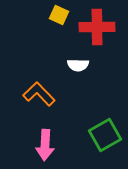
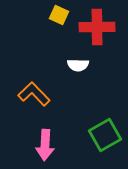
orange L-shape: moved 5 px left
